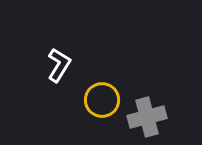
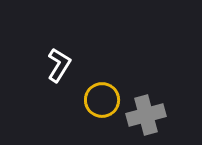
gray cross: moved 1 px left, 2 px up
